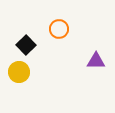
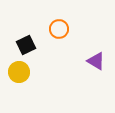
black square: rotated 18 degrees clockwise
purple triangle: rotated 30 degrees clockwise
